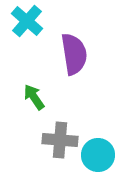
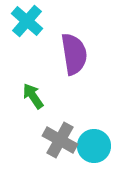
green arrow: moved 1 px left, 1 px up
gray cross: rotated 24 degrees clockwise
cyan circle: moved 4 px left, 9 px up
